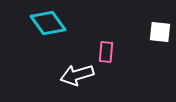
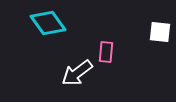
white arrow: moved 2 px up; rotated 20 degrees counterclockwise
